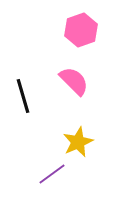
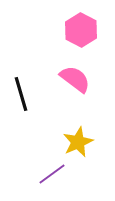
pink hexagon: rotated 12 degrees counterclockwise
pink semicircle: moved 1 px right, 2 px up; rotated 8 degrees counterclockwise
black line: moved 2 px left, 2 px up
